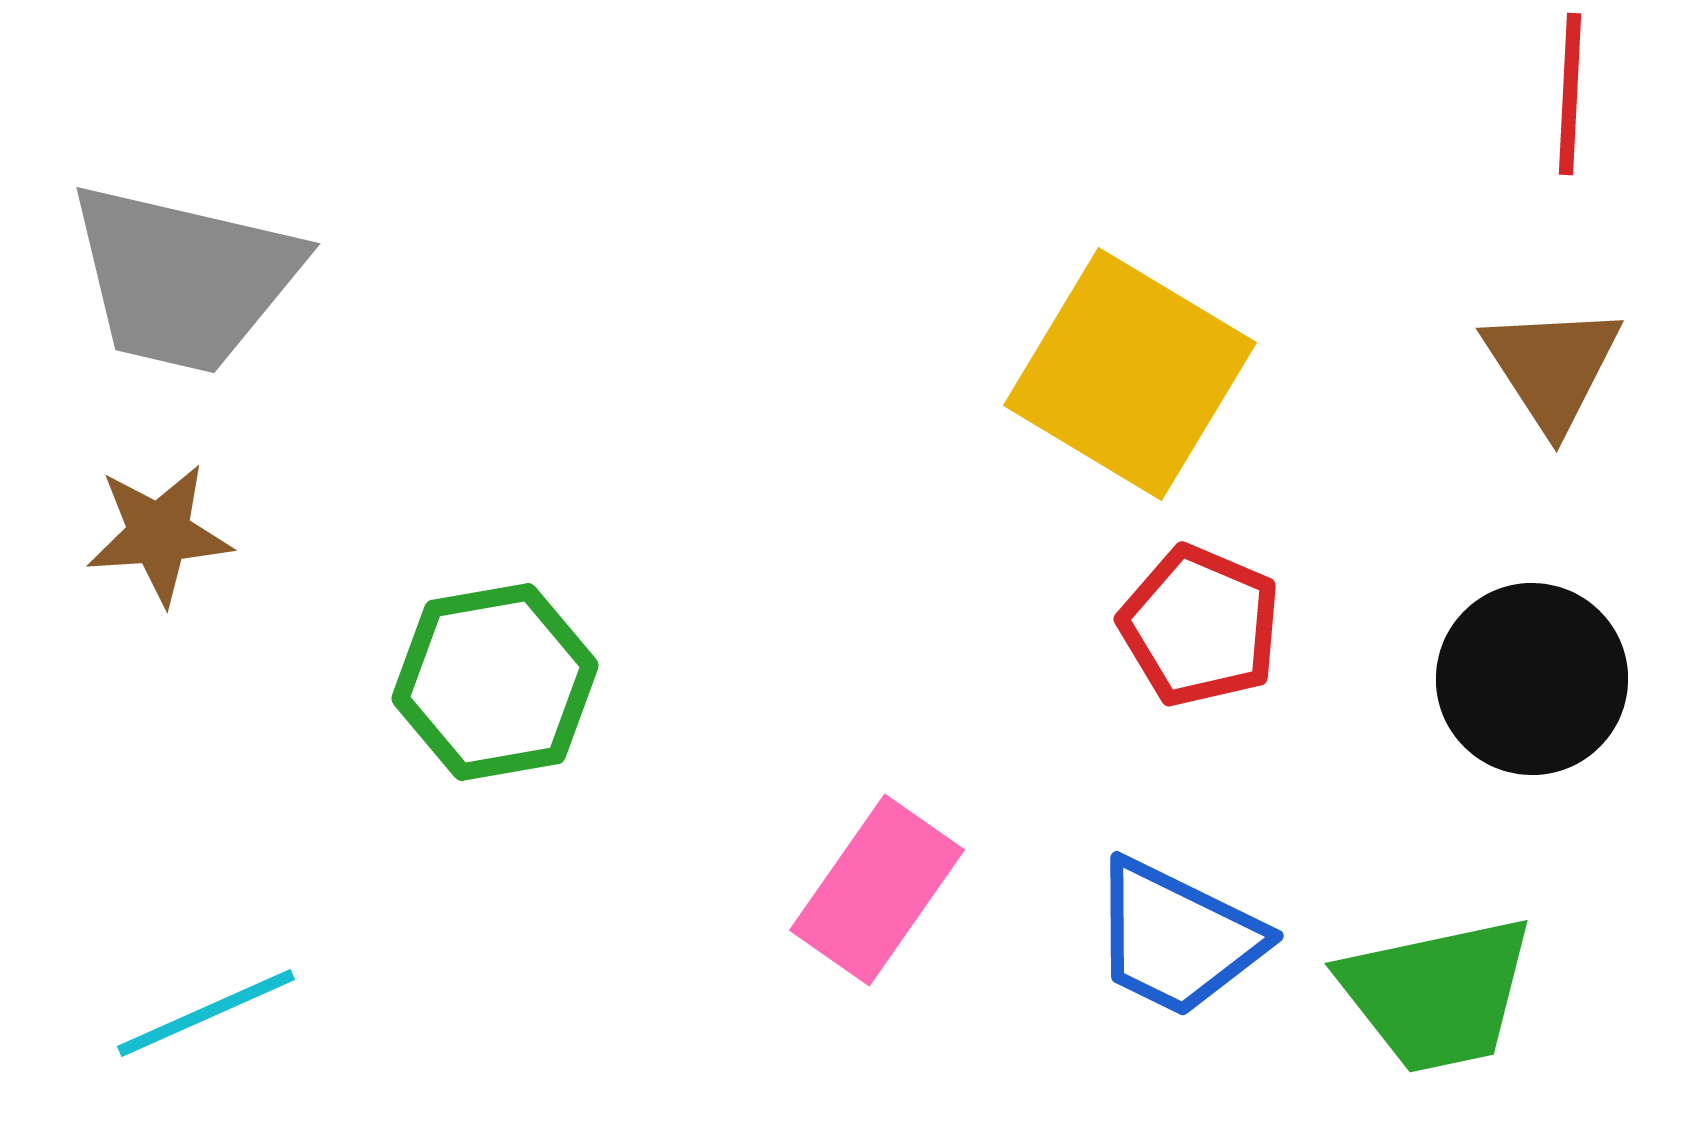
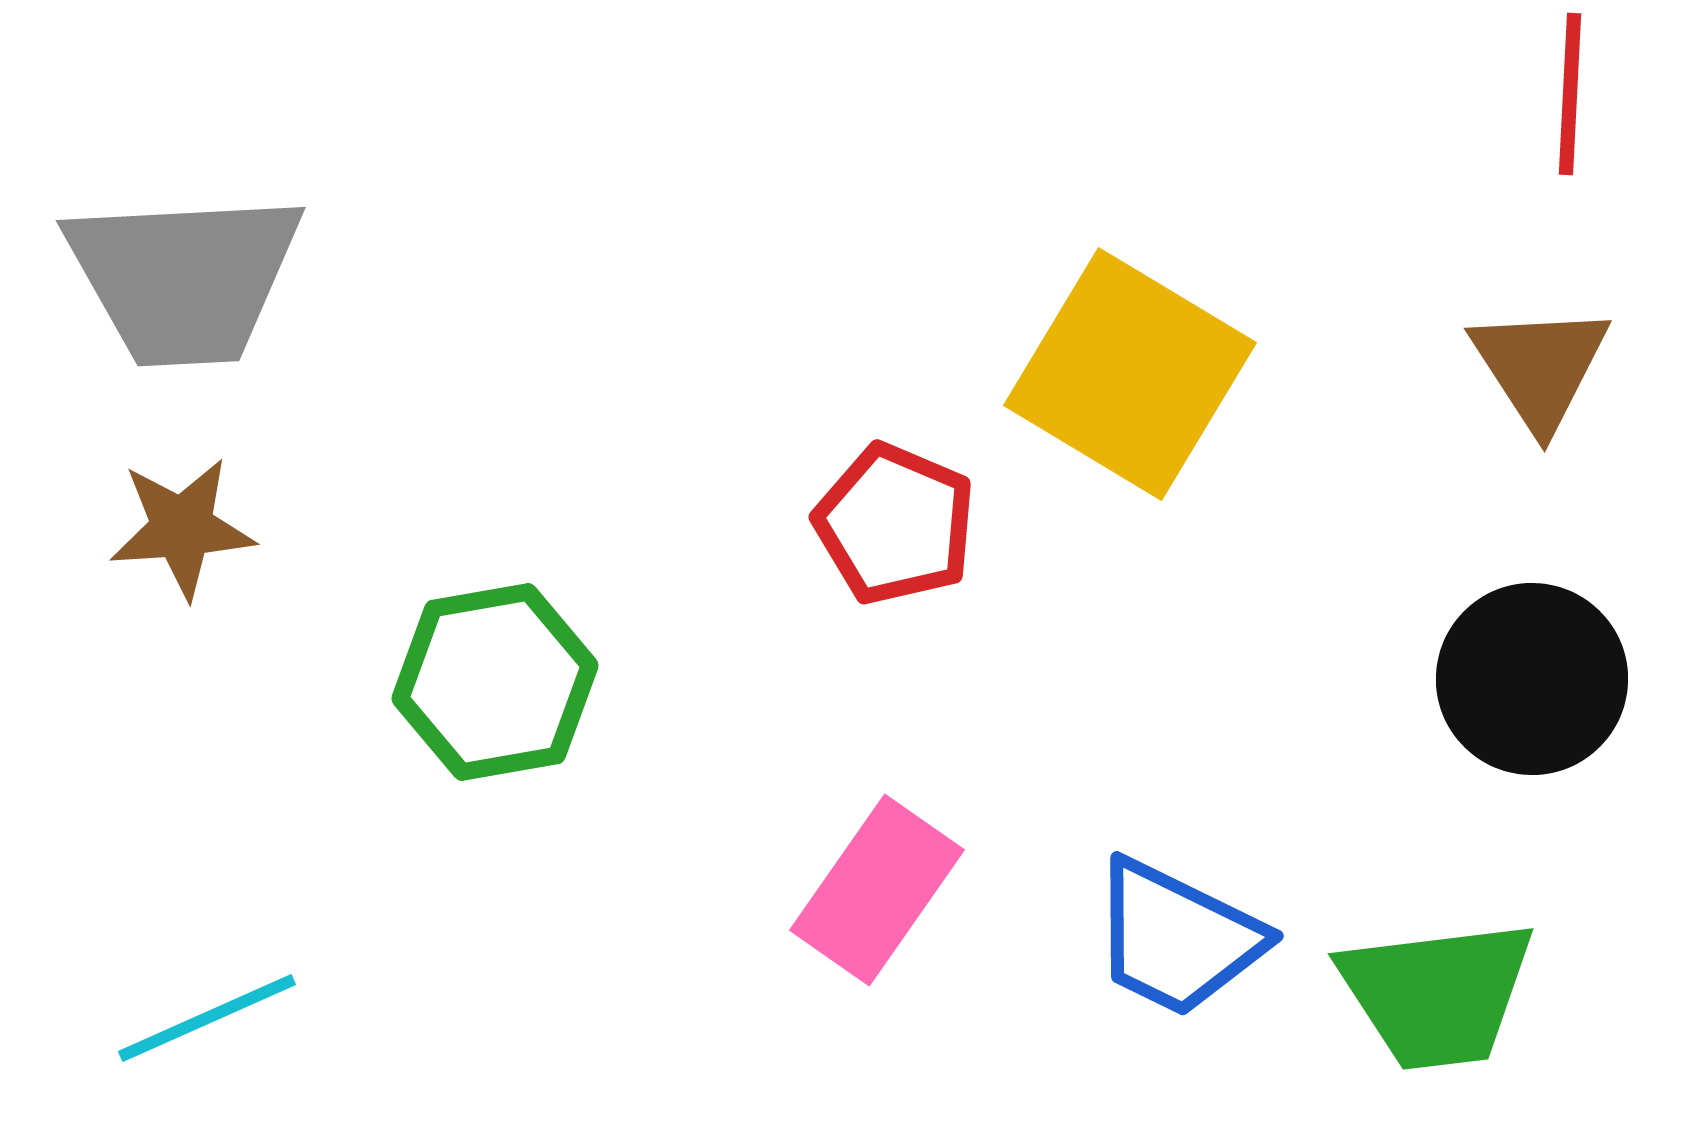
gray trapezoid: rotated 16 degrees counterclockwise
brown triangle: moved 12 px left
brown star: moved 23 px right, 6 px up
red pentagon: moved 305 px left, 102 px up
green trapezoid: rotated 5 degrees clockwise
cyan line: moved 1 px right, 5 px down
